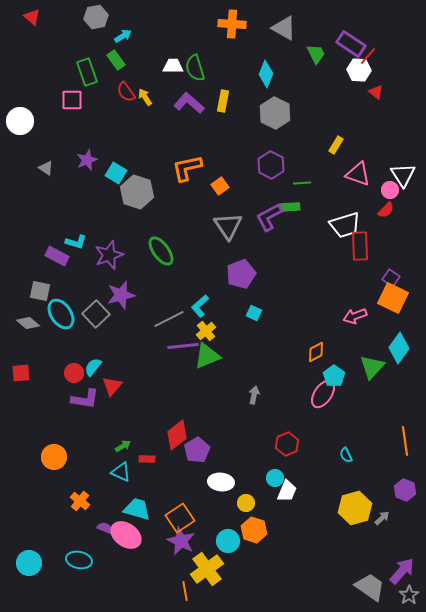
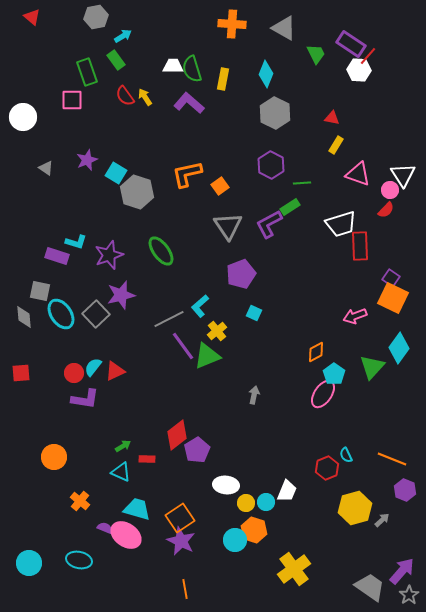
green semicircle at (195, 68): moved 3 px left, 1 px down
red semicircle at (126, 92): moved 1 px left, 4 px down
red triangle at (376, 92): moved 44 px left, 26 px down; rotated 28 degrees counterclockwise
yellow rectangle at (223, 101): moved 22 px up
white circle at (20, 121): moved 3 px right, 4 px up
orange L-shape at (187, 168): moved 6 px down
green rectangle at (290, 207): rotated 30 degrees counterclockwise
purple L-shape at (269, 217): moved 7 px down
white trapezoid at (345, 225): moved 4 px left, 1 px up
purple rectangle at (57, 256): rotated 10 degrees counterclockwise
gray diamond at (28, 323): moved 4 px left, 6 px up; rotated 45 degrees clockwise
yellow cross at (206, 331): moved 11 px right
purple line at (183, 346): rotated 60 degrees clockwise
cyan pentagon at (334, 376): moved 2 px up
red triangle at (112, 386): moved 3 px right, 15 px up; rotated 25 degrees clockwise
orange line at (405, 441): moved 13 px left, 18 px down; rotated 60 degrees counterclockwise
red hexagon at (287, 444): moved 40 px right, 24 px down
cyan circle at (275, 478): moved 9 px left, 24 px down
white ellipse at (221, 482): moved 5 px right, 3 px down
gray arrow at (382, 518): moved 2 px down
cyan circle at (228, 541): moved 7 px right, 1 px up
yellow cross at (207, 569): moved 87 px right
orange line at (185, 591): moved 2 px up
